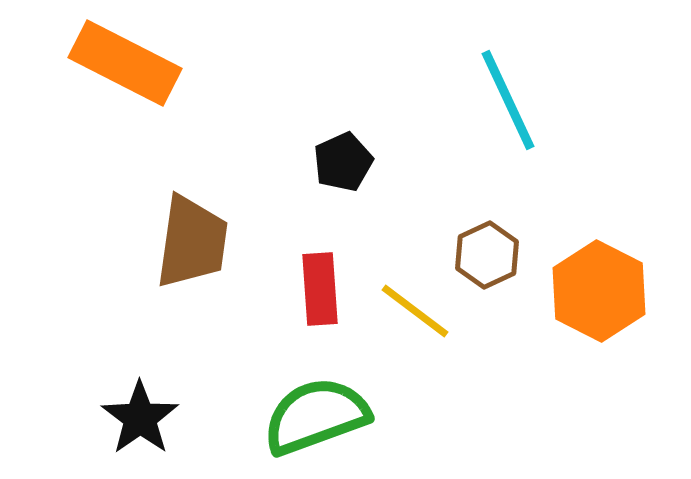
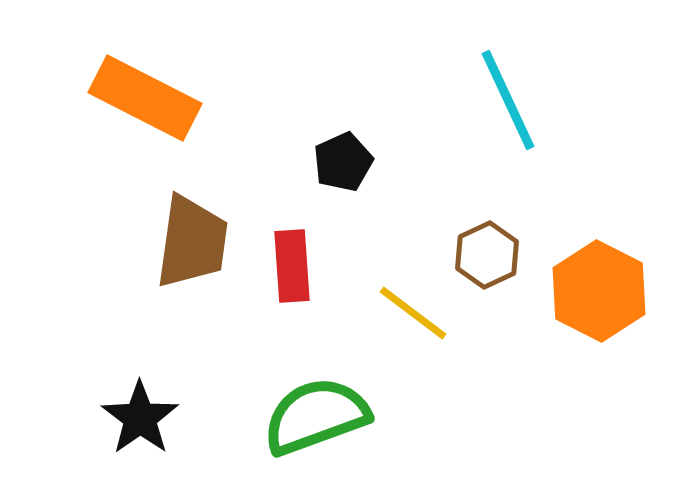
orange rectangle: moved 20 px right, 35 px down
red rectangle: moved 28 px left, 23 px up
yellow line: moved 2 px left, 2 px down
